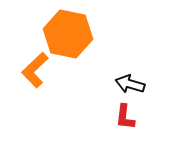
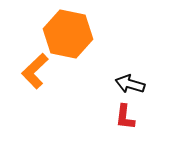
orange L-shape: moved 1 px down
